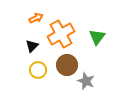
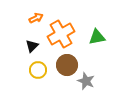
green triangle: rotated 42 degrees clockwise
